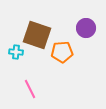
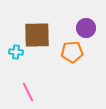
brown square: rotated 20 degrees counterclockwise
orange pentagon: moved 10 px right
pink line: moved 2 px left, 3 px down
